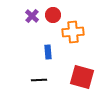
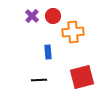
red circle: moved 1 px down
red square: rotated 30 degrees counterclockwise
